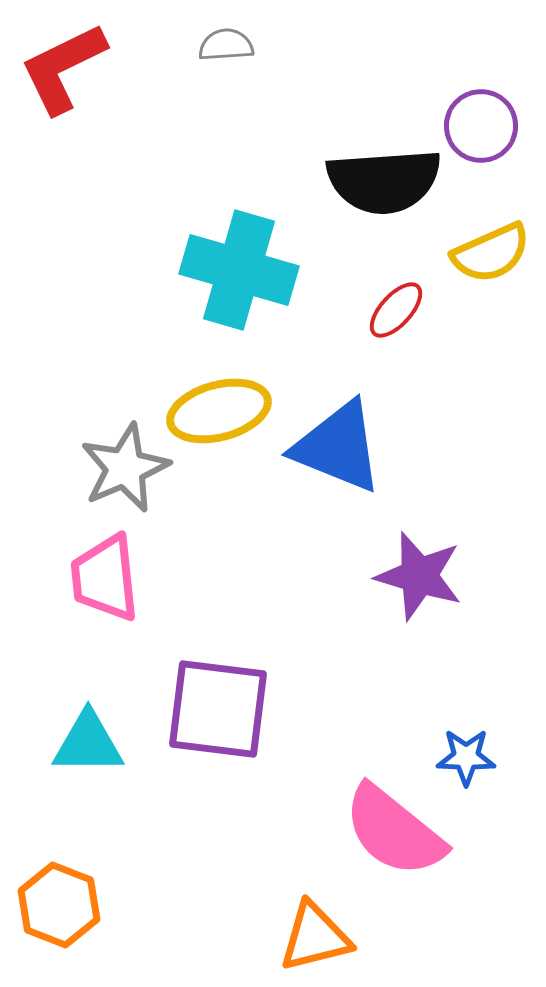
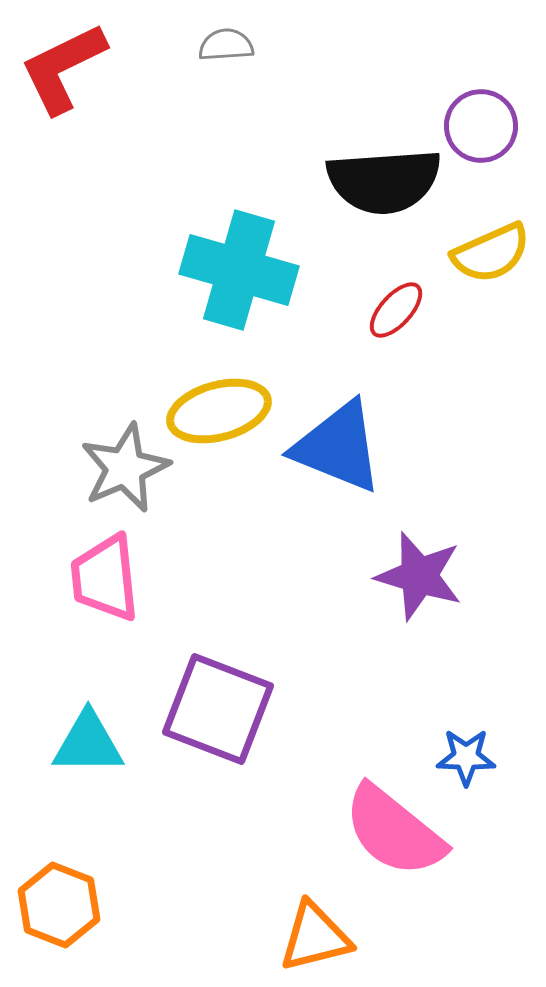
purple square: rotated 14 degrees clockwise
